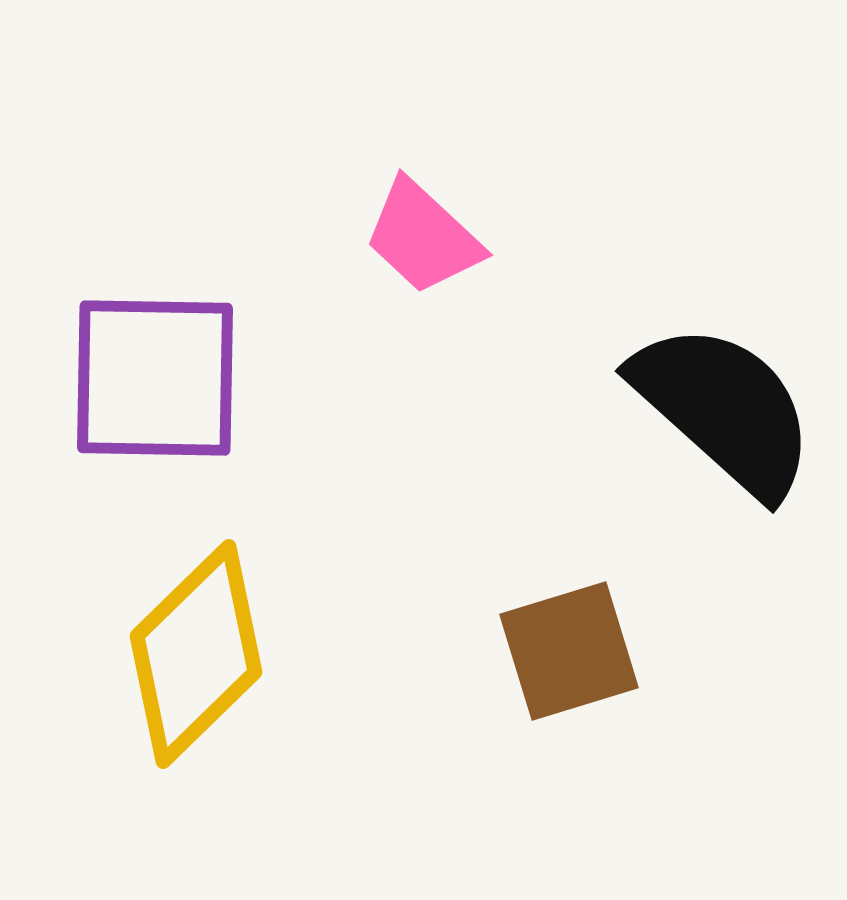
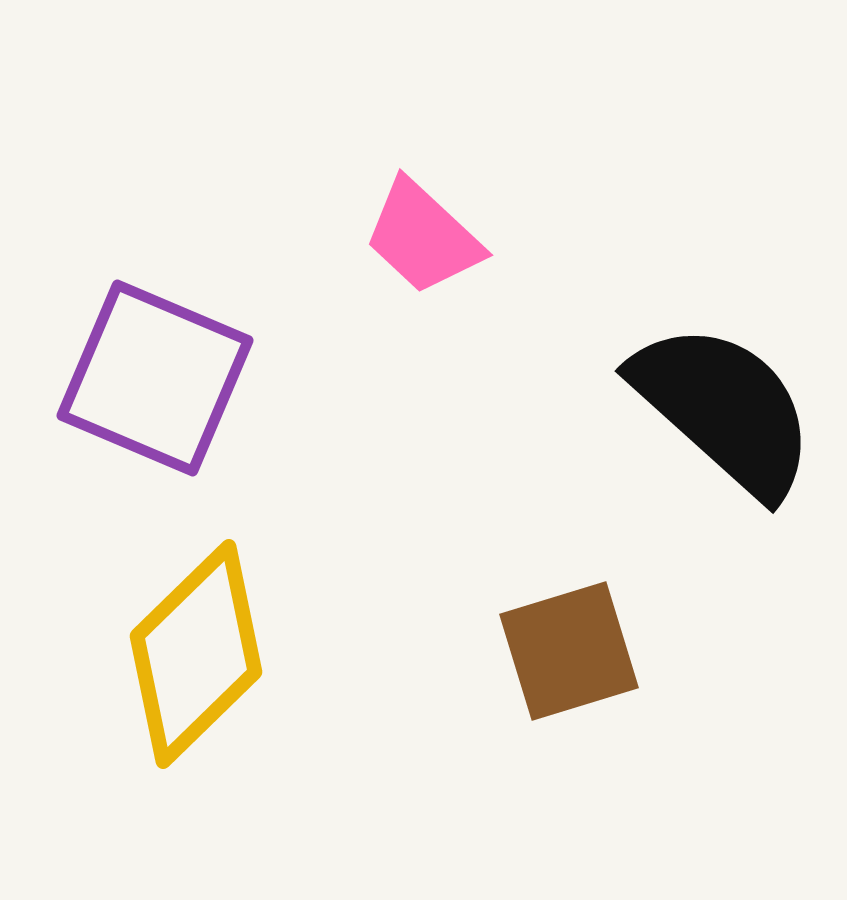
purple square: rotated 22 degrees clockwise
